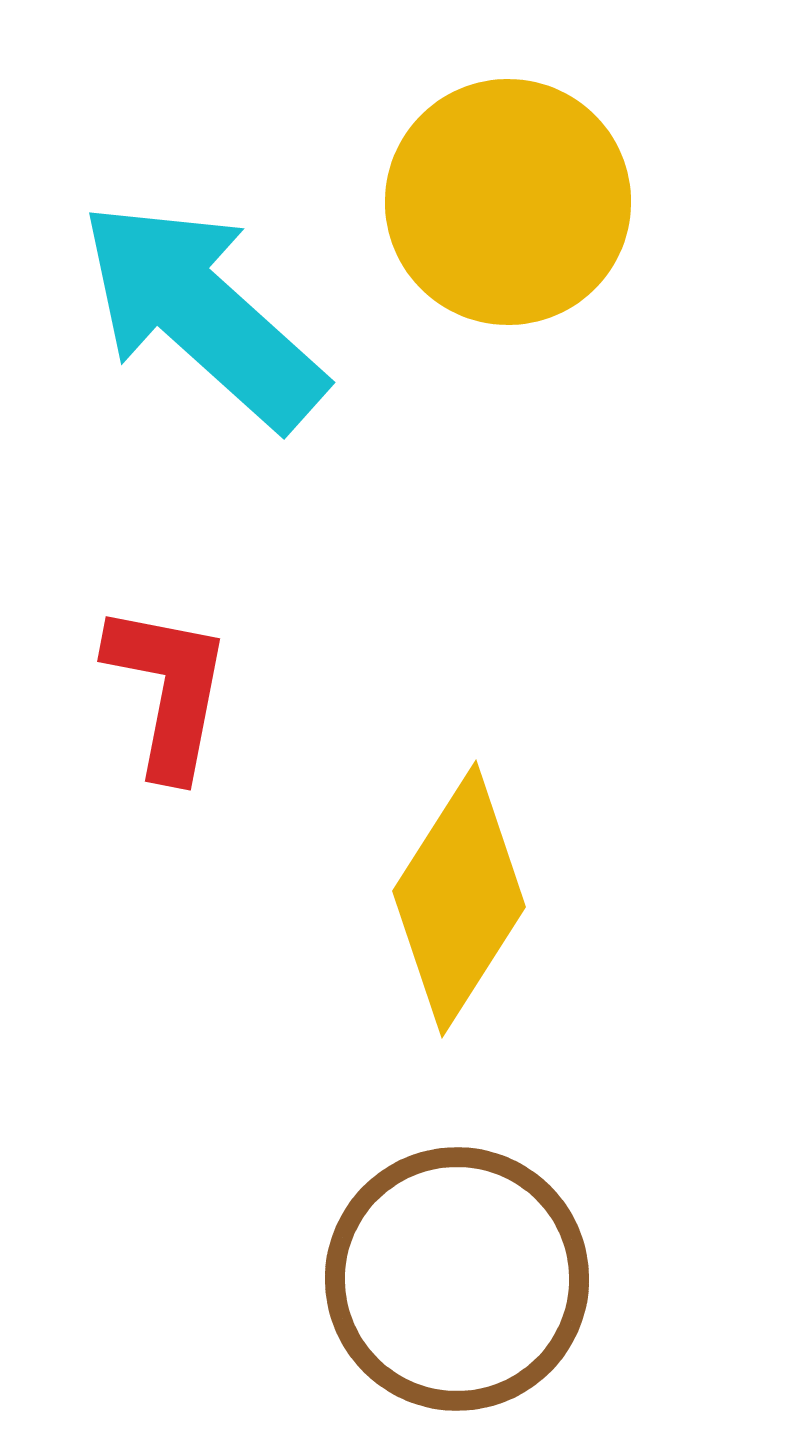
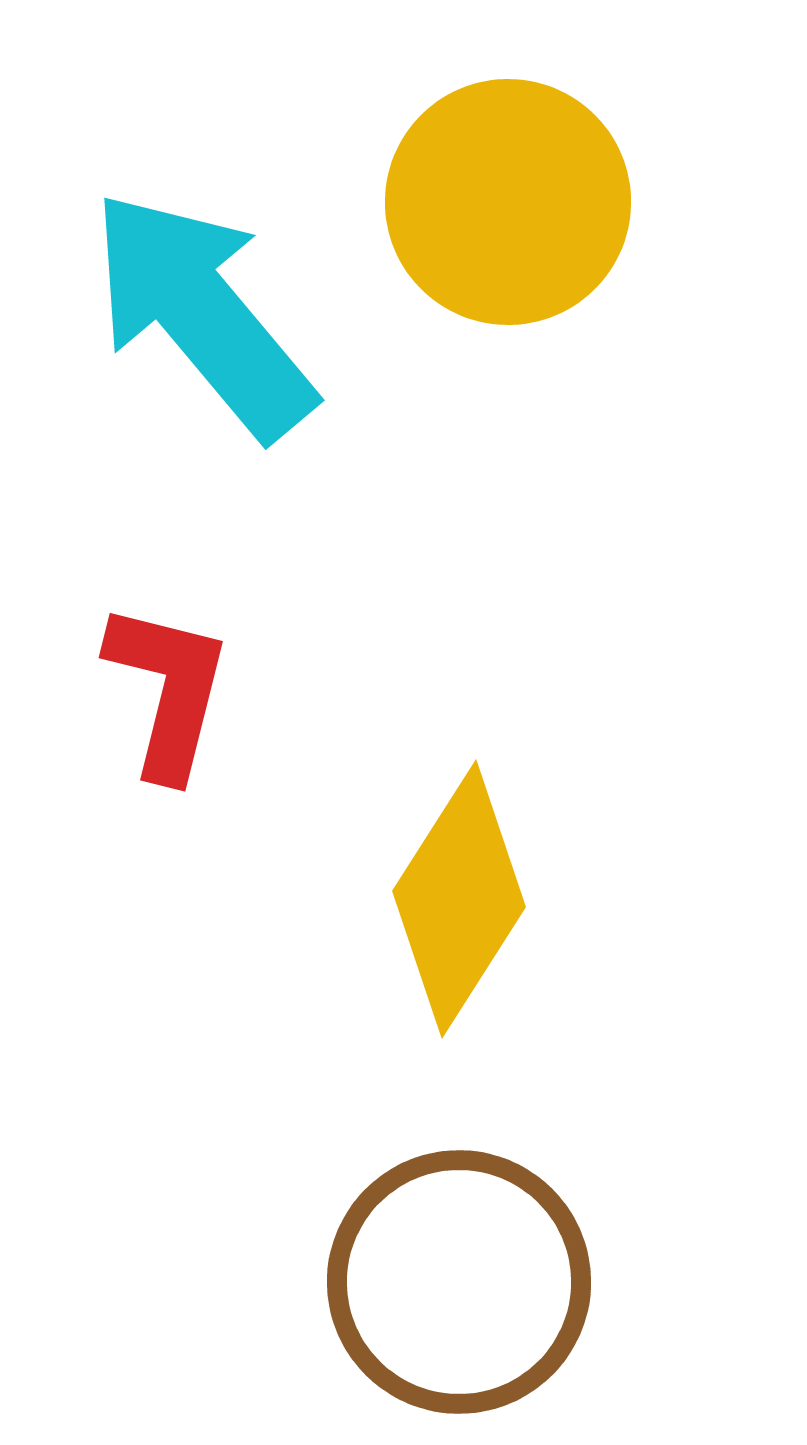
cyan arrow: rotated 8 degrees clockwise
red L-shape: rotated 3 degrees clockwise
brown circle: moved 2 px right, 3 px down
